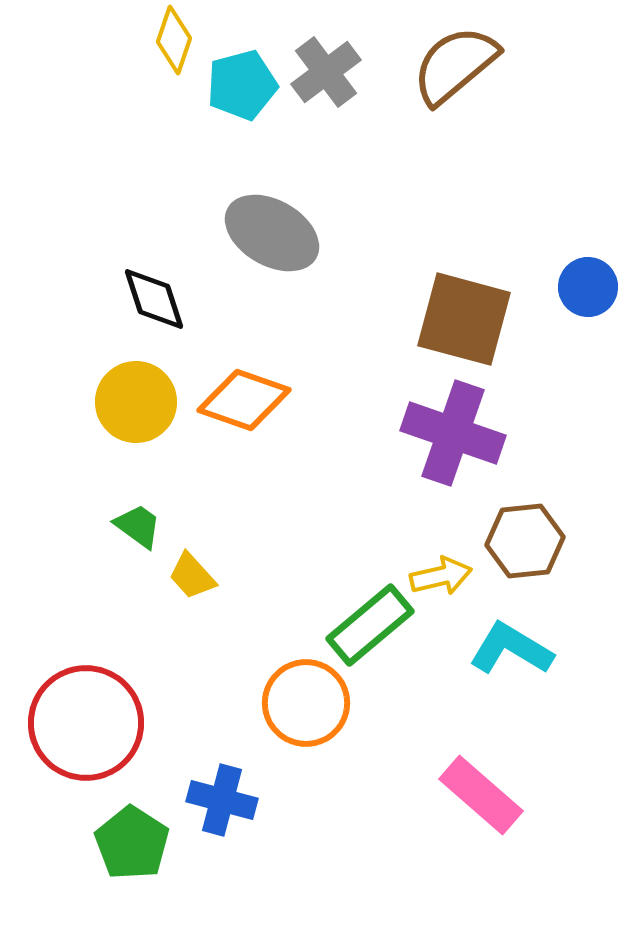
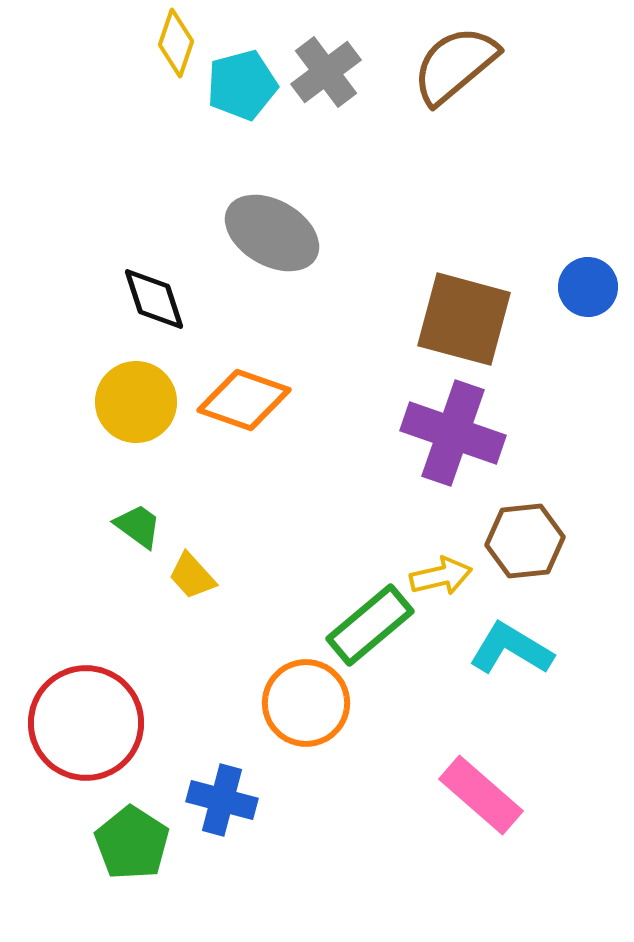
yellow diamond: moved 2 px right, 3 px down
